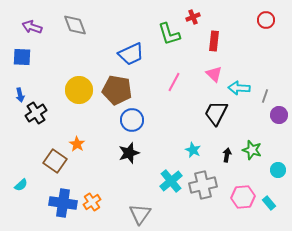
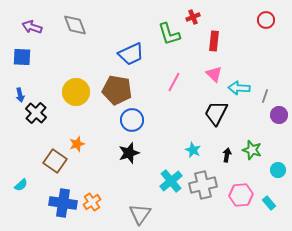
yellow circle: moved 3 px left, 2 px down
black cross: rotated 15 degrees counterclockwise
orange star: rotated 21 degrees clockwise
pink hexagon: moved 2 px left, 2 px up
